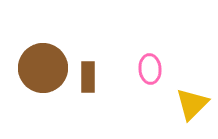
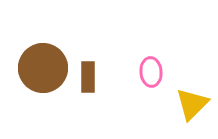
pink ellipse: moved 1 px right, 3 px down
